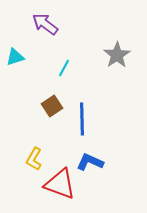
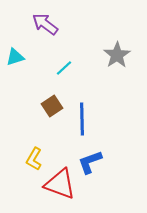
cyan line: rotated 18 degrees clockwise
blue L-shape: rotated 44 degrees counterclockwise
